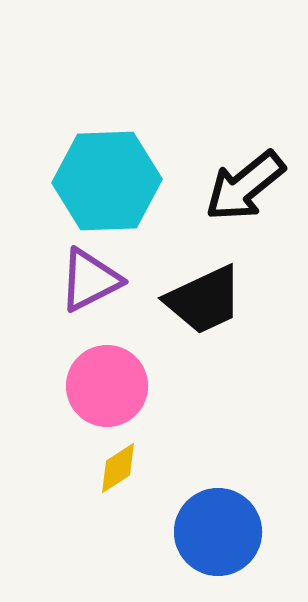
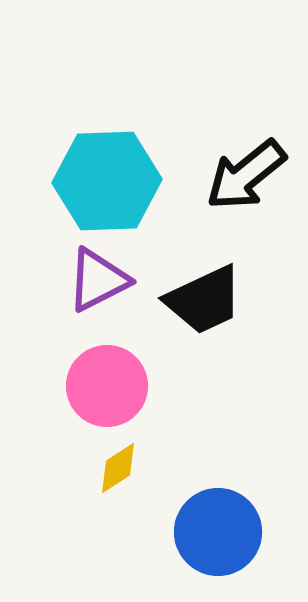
black arrow: moved 1 px right, 11 px up
purple triangle: moved 8 px right
